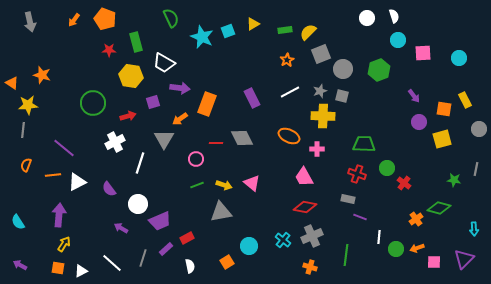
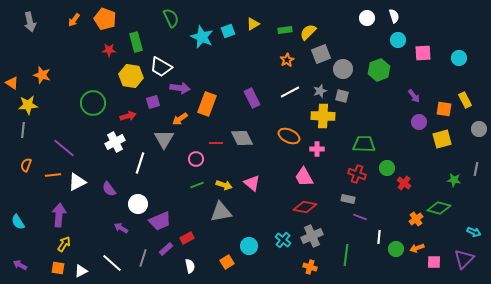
white trapezoid at (164, 63): moved 3 px left, 4 px down
cyan arrow at (474, 229): moved 3 px down; rotated 64 degrees counterclockwise
